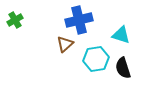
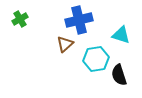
green cross: moved 5 px right, 1 px up
black semicircle: moved 4 px left, 7 px down
